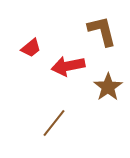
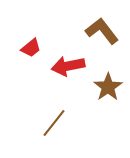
brown L-shape: rotated 24 degrees counterclockwise
